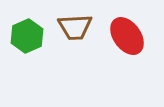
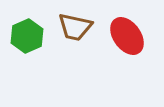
brown trapezoid: rotated 15 degrees clockwise
